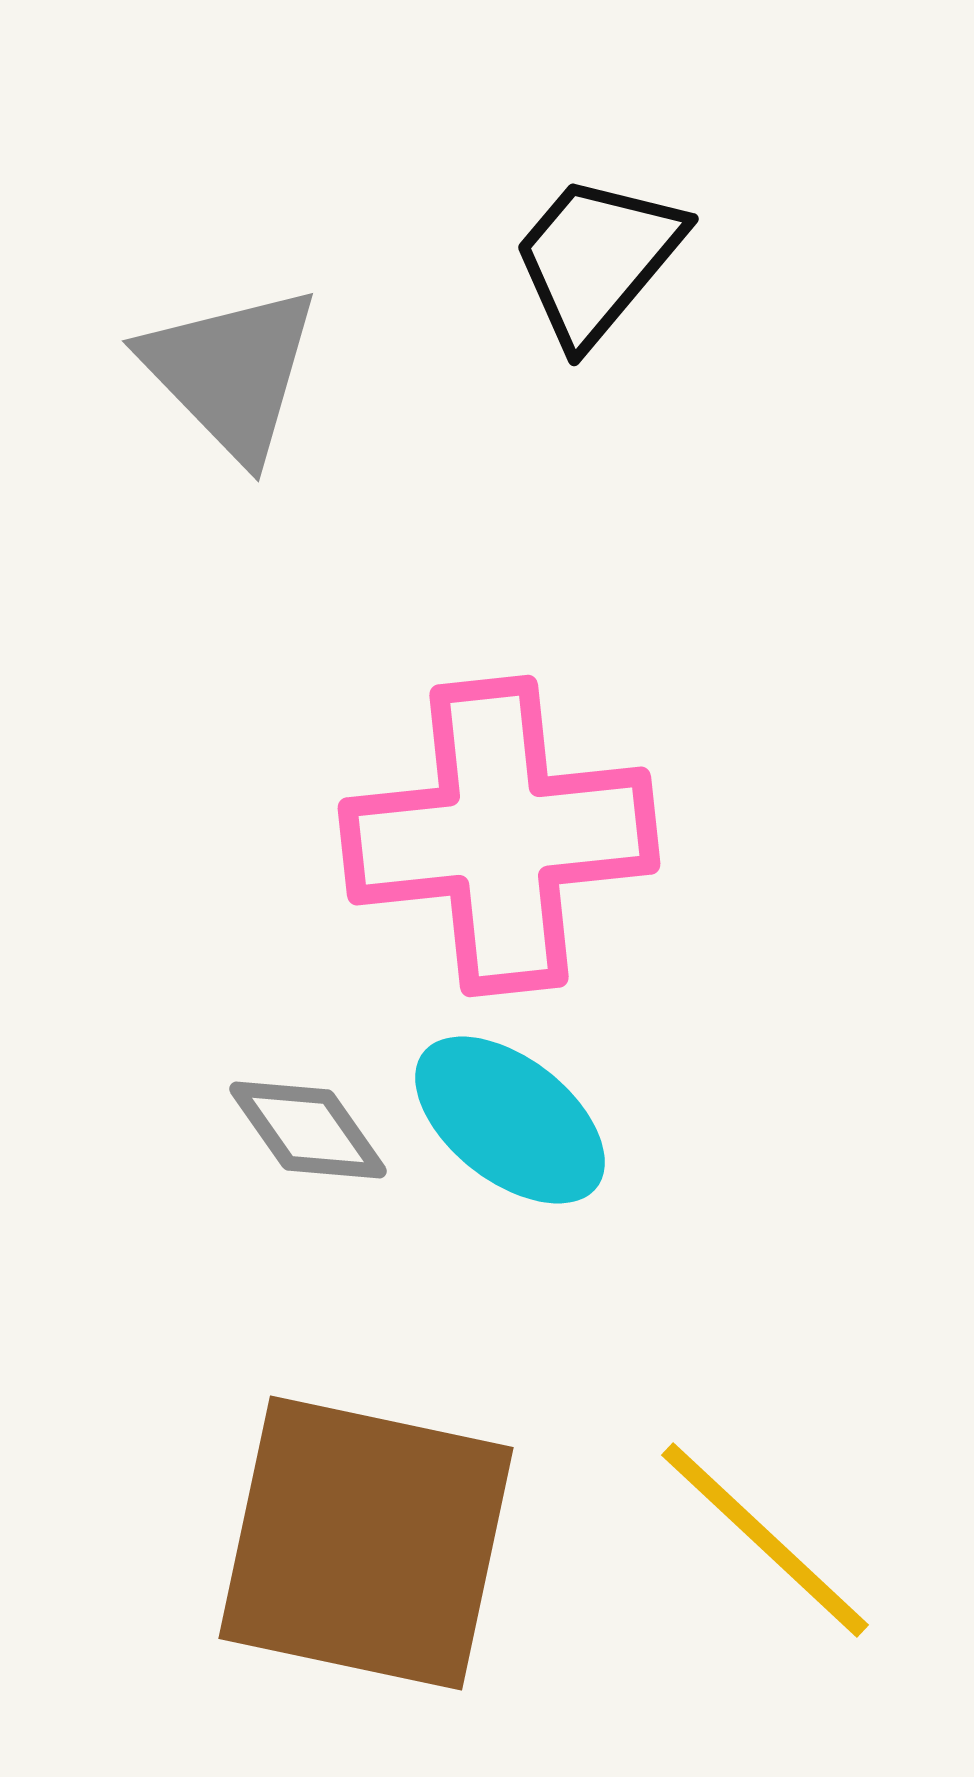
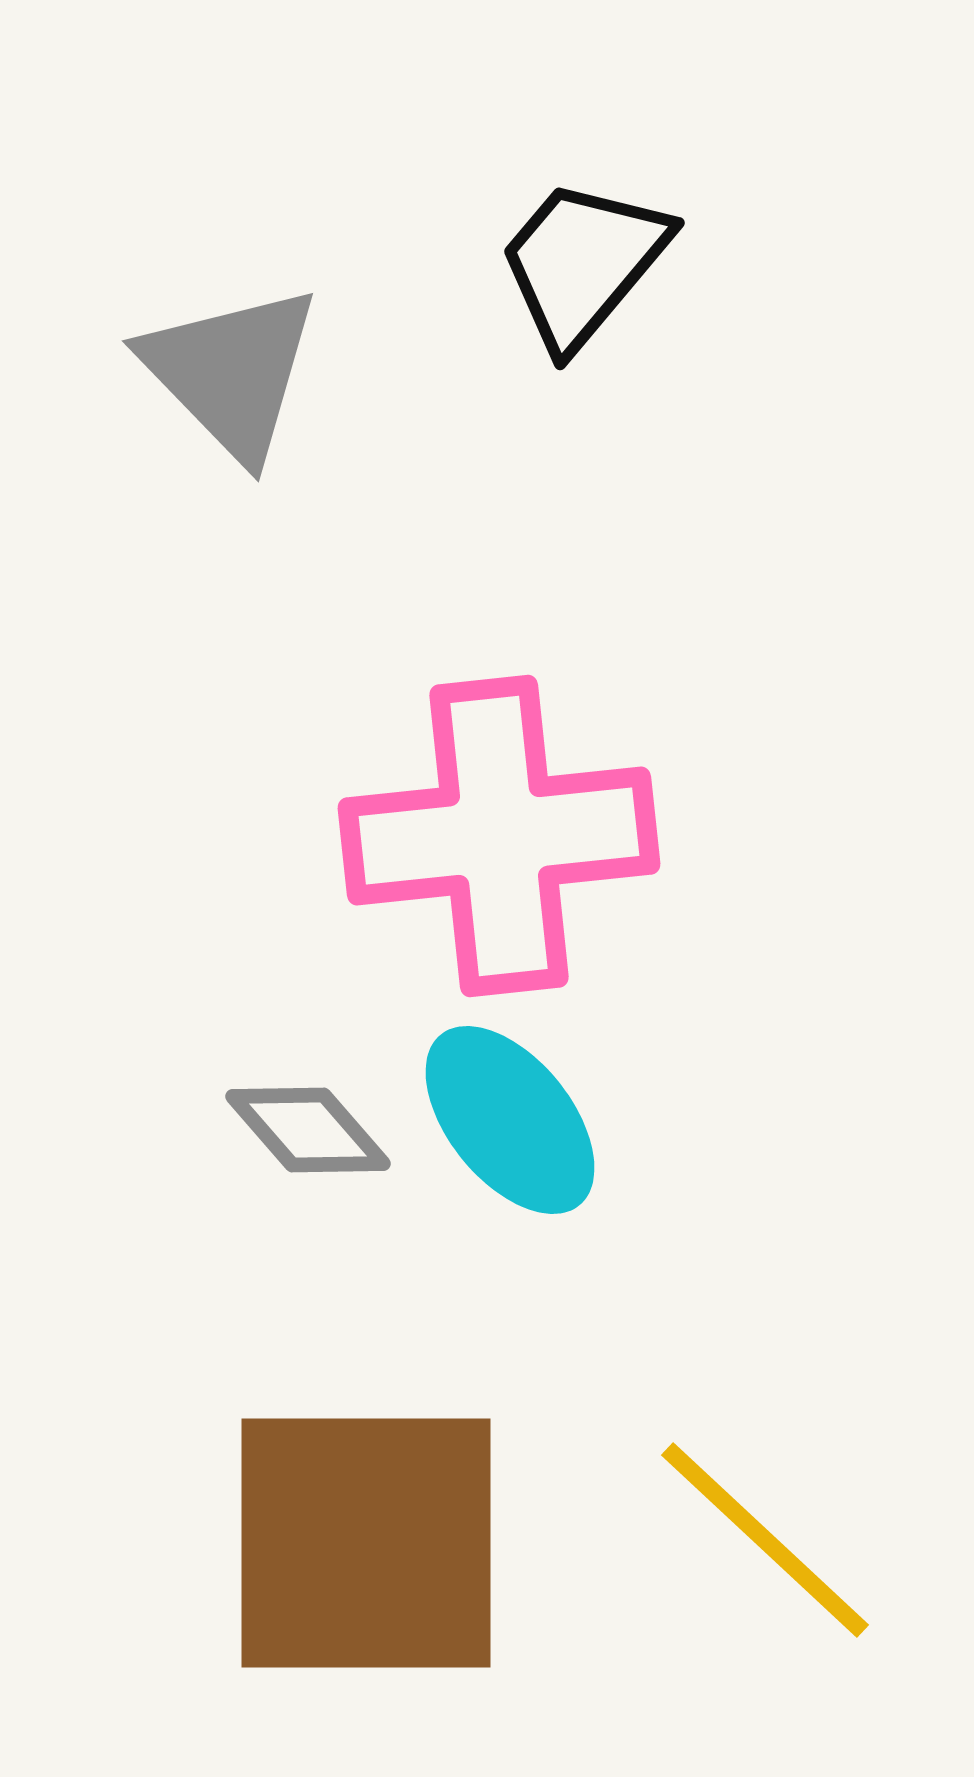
black trapezoid: moved 14 px left, 4 px down
cyan ellipse: rotated 13 degrees clockwise
gray diamond: rotated 6 degrees counterclockwise
brown square: rotated 12 degrees counterclockwise
